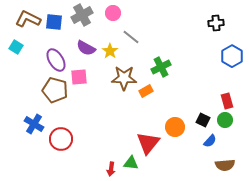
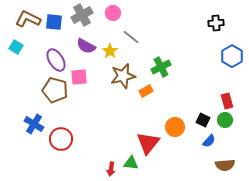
purple semicircle: moved 2 px up
brown star: moved 1 px left, 2 px up; rotated 15 degrees counterclockwise
blue semicircle: moved 1 px left
